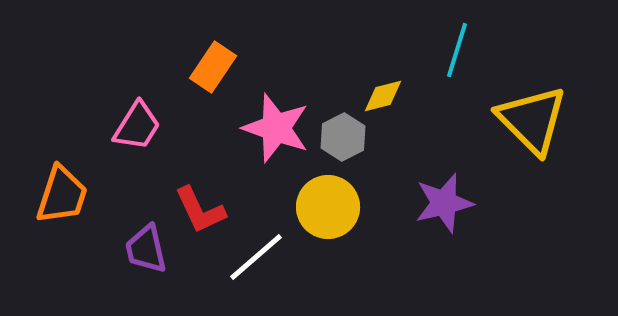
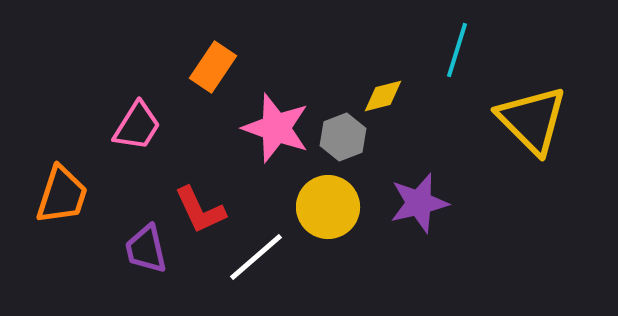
gray hexagon: rotated 6 degrees clockwise
purple star: moved 25 px left
